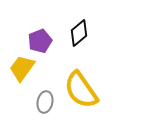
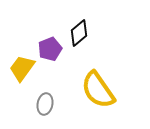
purple pentagon: moved 10 px right, 8 px down
yellow semicircle: moved 17 px right
gray ellipse: moved 2 px down
